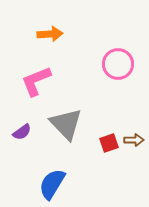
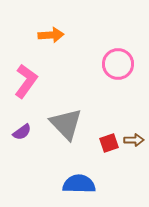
orange arrow: moved 1 px right, 1 px down
pink L-shape: moved 10 px left; rotated 148 degrees clockwise
blue semicircle: moved 27 px right; rotated 60 degrees clockwise
